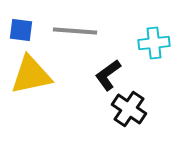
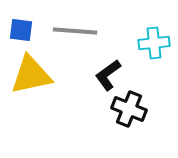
black cross: rotated 12 degrees counterclockwise
